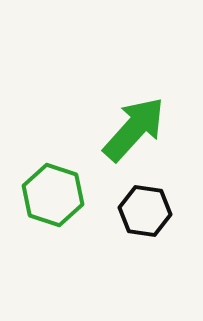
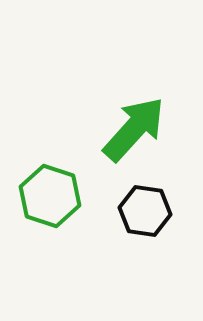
green hexagon: moved 3 px left, 1 px down
